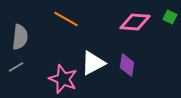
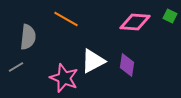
green square: moved 1 px up
gray semicircle: moved 8 px right
white triangle: moved 2 px up
pink star: moved 1 px right, 1 px up
